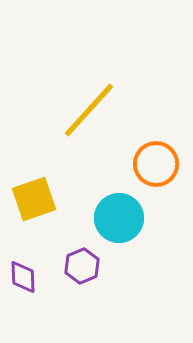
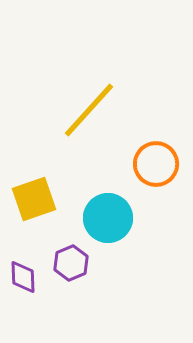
cyan circle: moved 11 px left
purple hexagon: moved 11 px left, 3 px up
